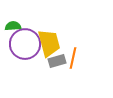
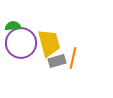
purple circle: moved 4 px left, 1 px up
